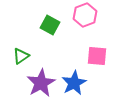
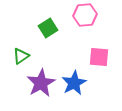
pink hexagon: rotated 15 degrees clockwise
green square: moved 2 px left, 3 px down; rotated 30 degrees clockwise
pink square: moved 2 px right, 1 px down
